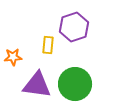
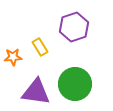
yellow rectangle: moved 8 px left, 2 px down; rotated 36 degrees counterclockwise
purple triangle: moved 1 px left, 7 px down
